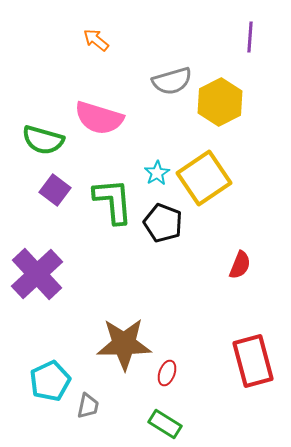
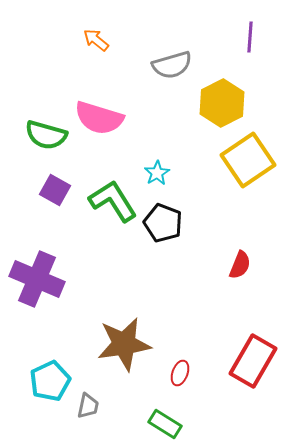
gray semicircle: moved 16 px up
yellow hexagon: moved 2 px right, 1 px down
green semicircle: moved 3 px right, 5 px up
yellow square: moved 44 px right, 18 px up
purple square: rotated 8 degrees counterclockwise
green L-shape: rotated 27 degrees counterclockwise
purple cross: moved 5 px down; rotated 24 degrees counterclockwise
brown star: rotated 8 degrees counterclockwise
red rectangle: rotated 45 degrees clockwise
red ellipse: moved 13 px right
